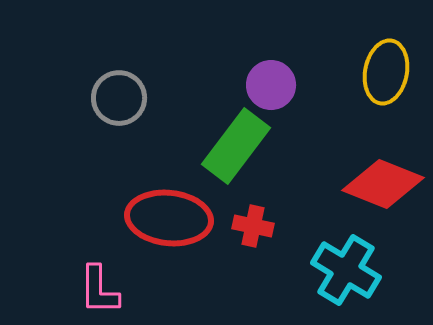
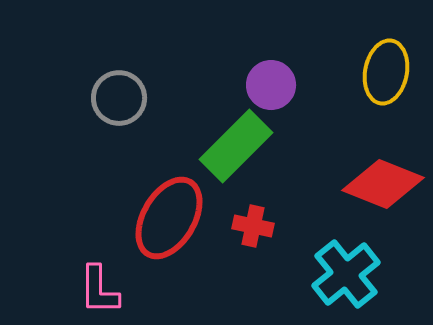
green rectangle: rotated 8 degrees clockwise
red ellipse: rotated 66 degrees counterclockwise
cyan cross: moved 4 px down; rotated 20 degrees clockwise
